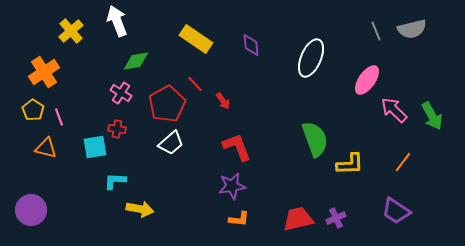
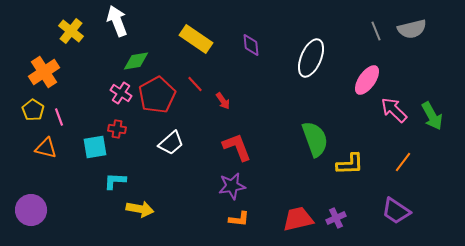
yellow cross: rotated 10 degrees counterclockwise
red pentagon: moved 10 px left, 9 px up
